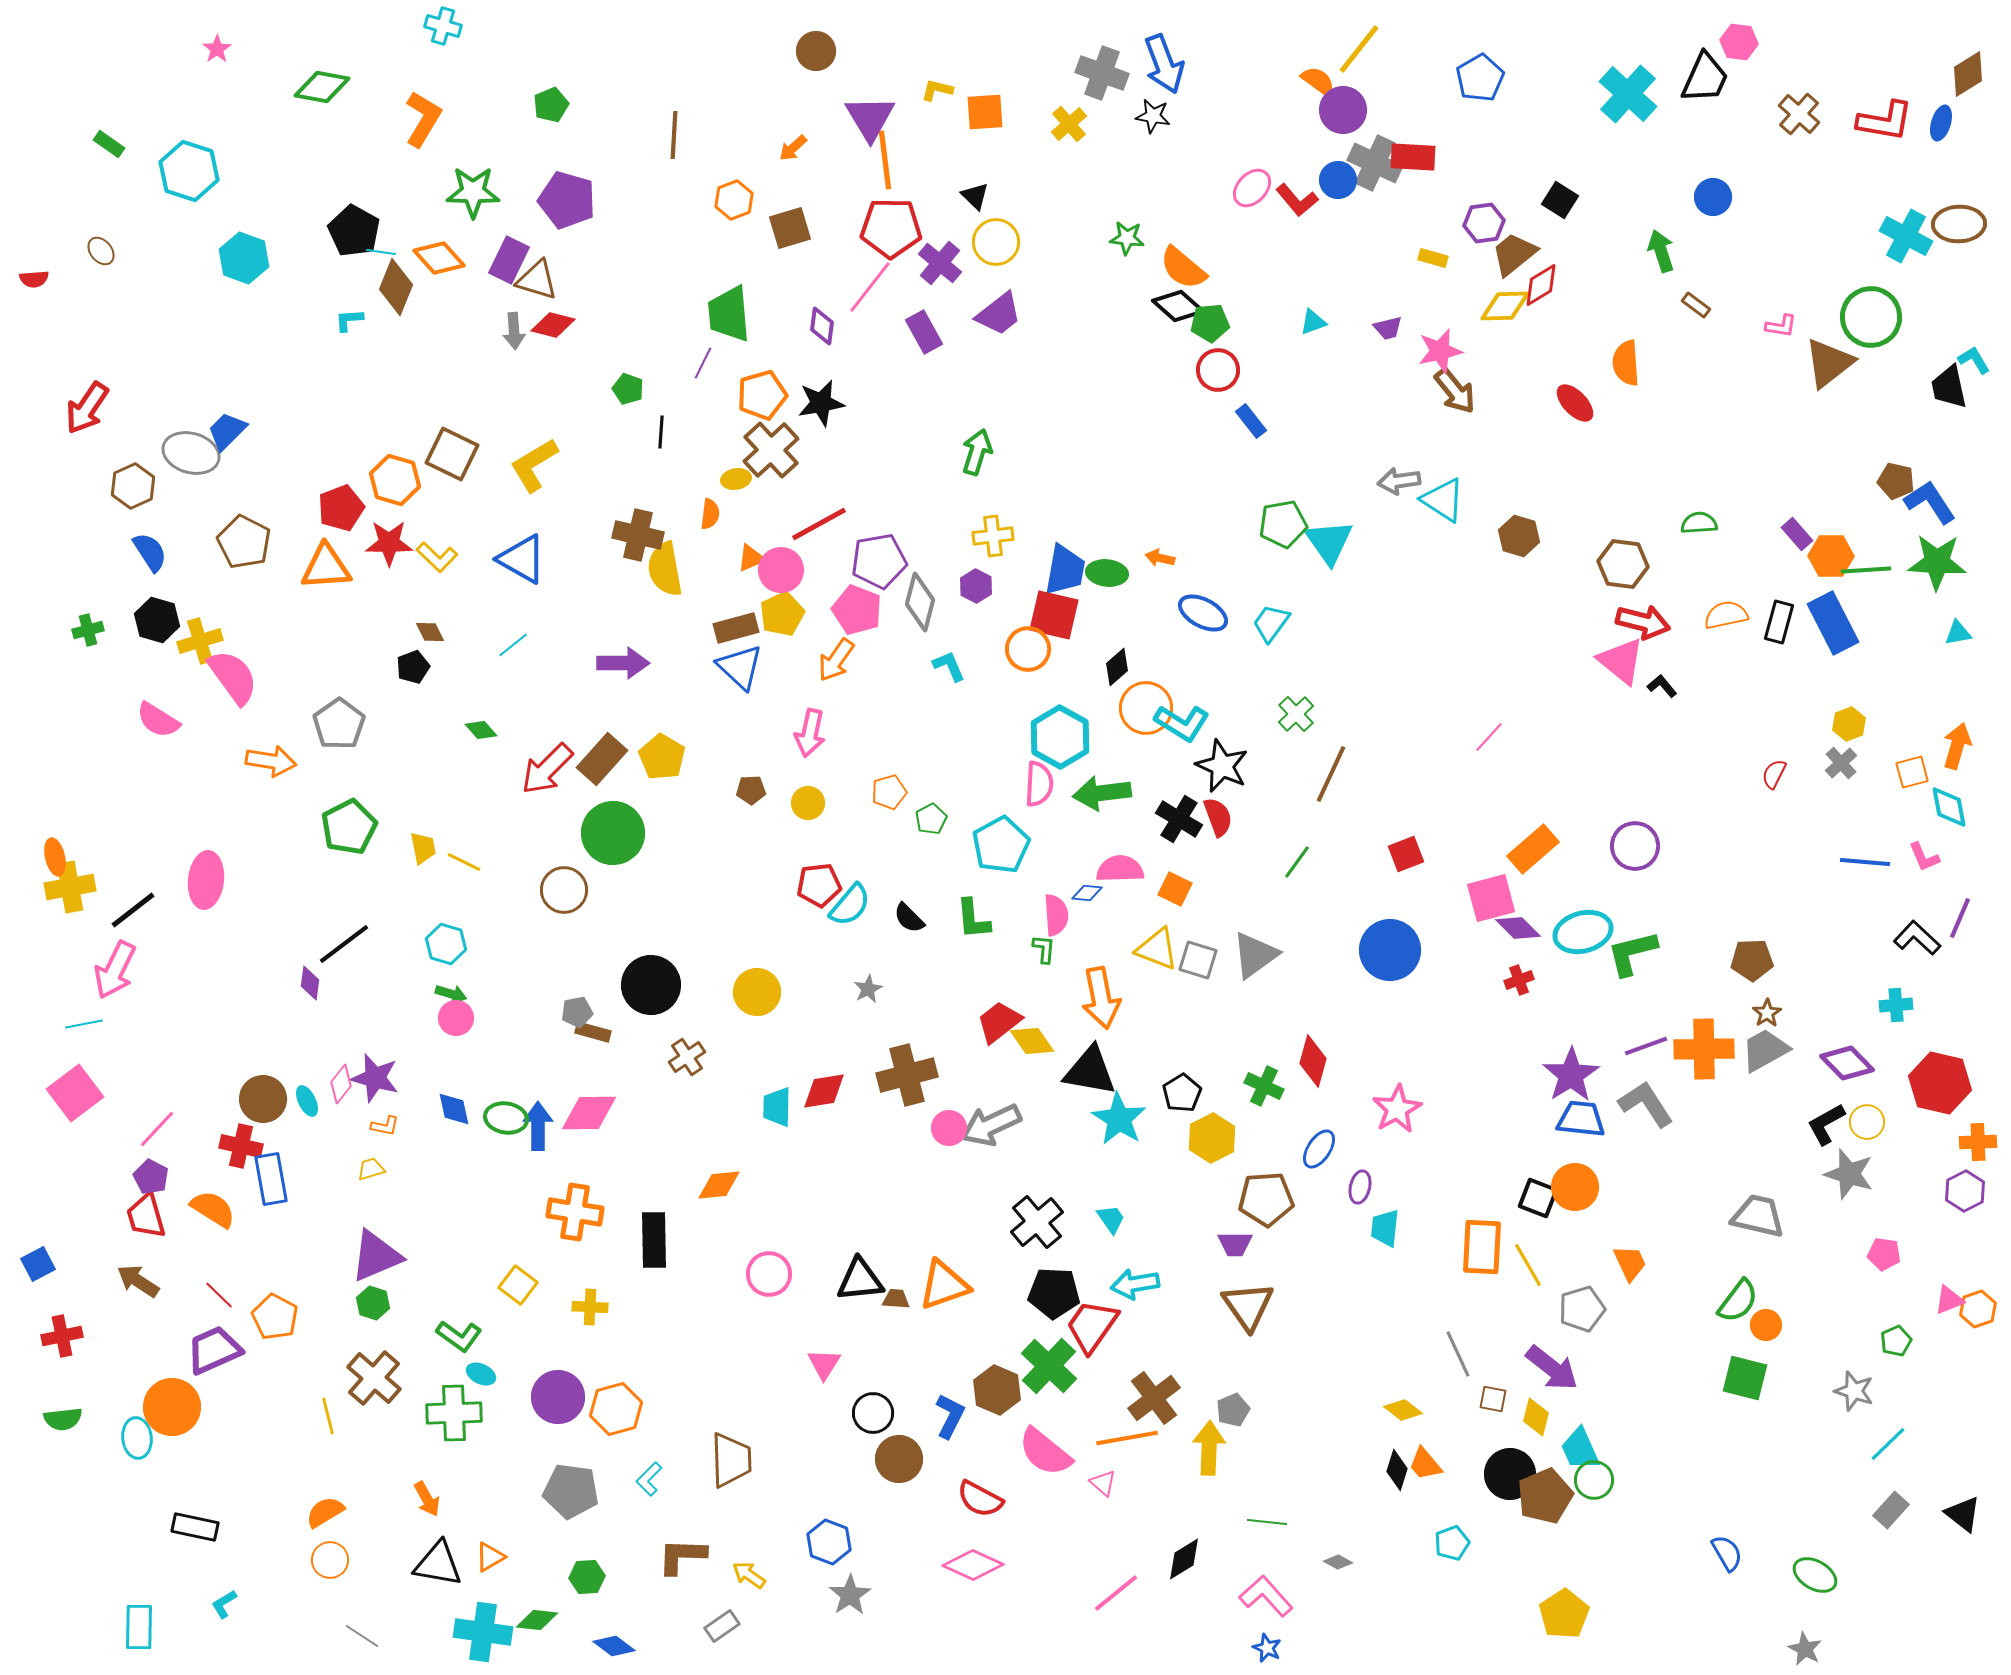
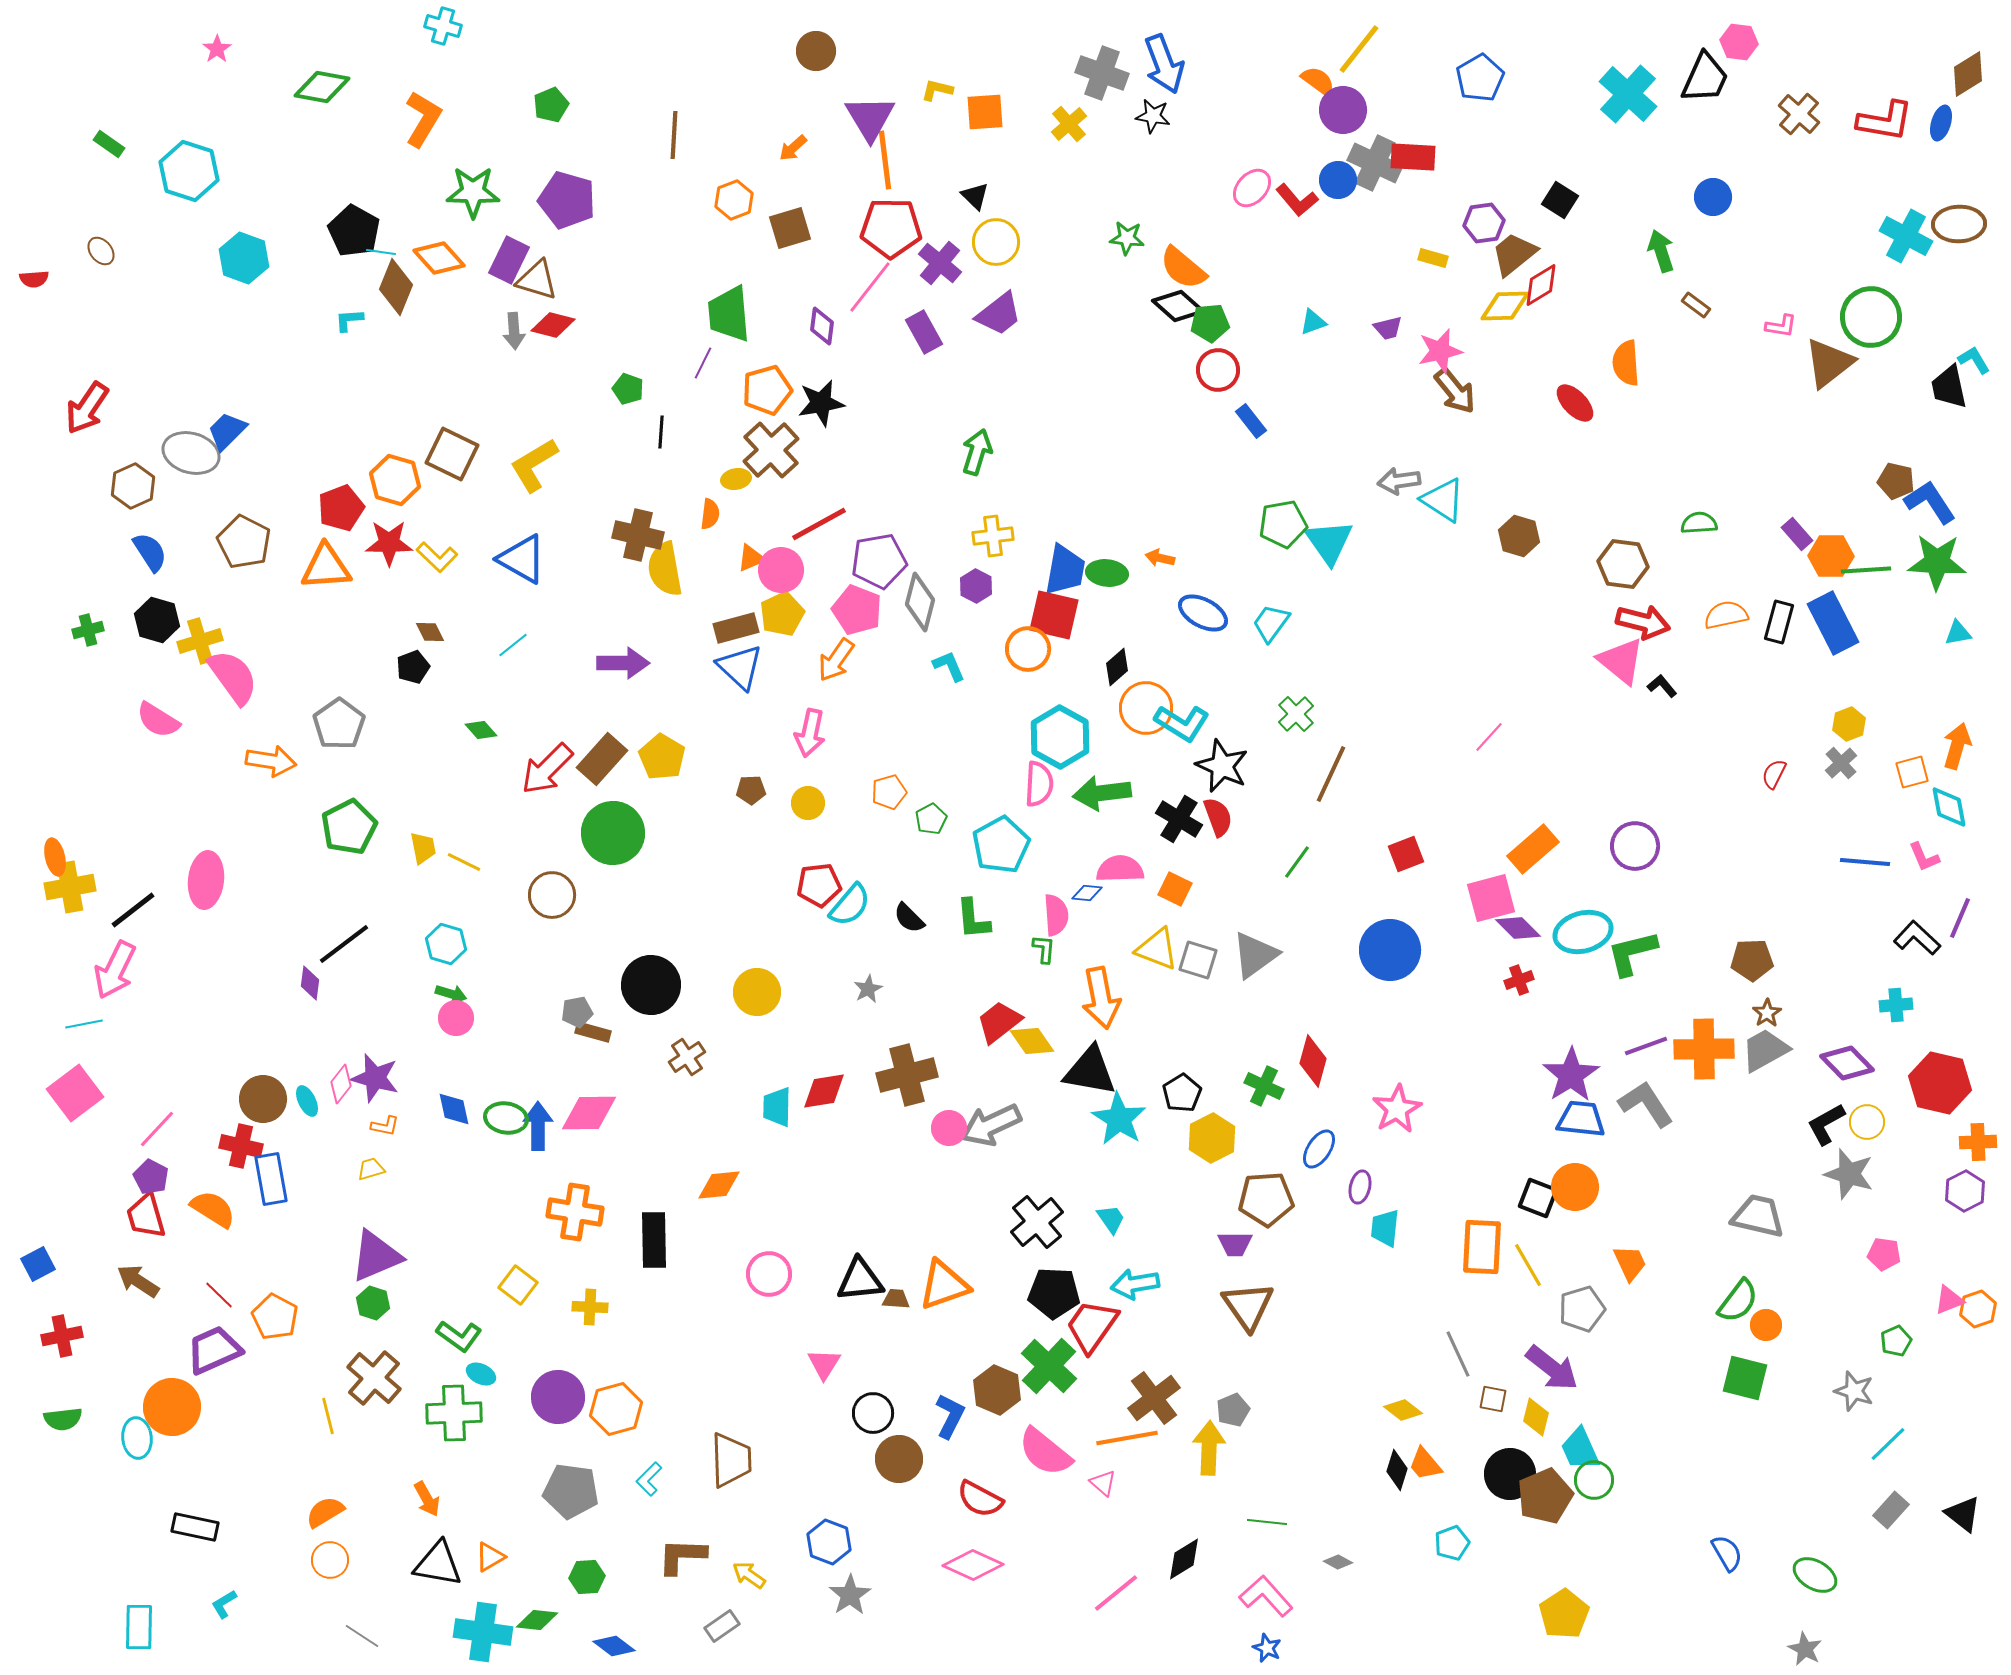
orange pentagon at (762, 395): moved 5 px right, 5 px up
brown circle at (564, 890): moved 12 px left, 5 px down
